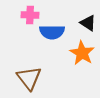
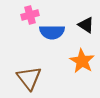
pink cross: rotated 18 degrees counterclockwise
black triangle: moved 2 px left, 2 px down
orange star: moved 8 px down
